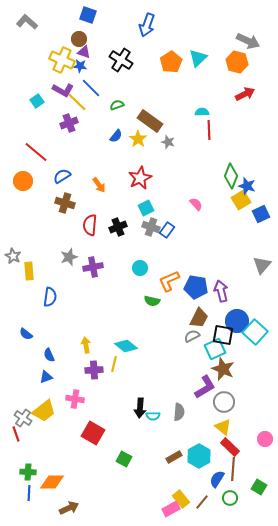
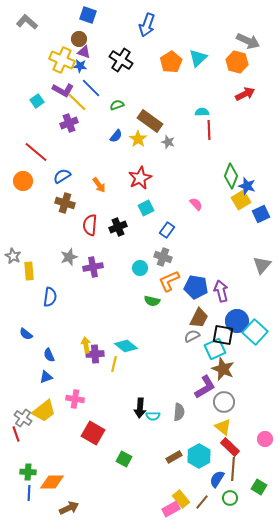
gray cross at (151, 227): moved 12 px right, 30 px down
purple cross at (94, 370): moved 1 px right, 16 px up
